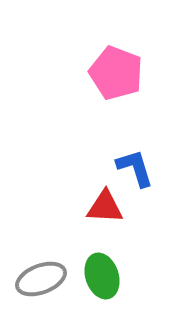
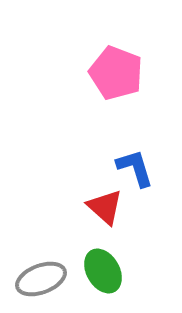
red triangle: rotated 39 degrees clockwise
green ellipse: moved 1 px right, 5 px up; rotated 12 degrees counterclockwise
